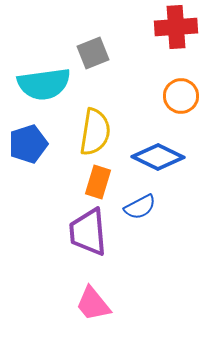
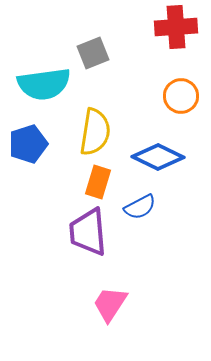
pink trapezoid: moved 17 px right; rotated 72 degrees clockwise
